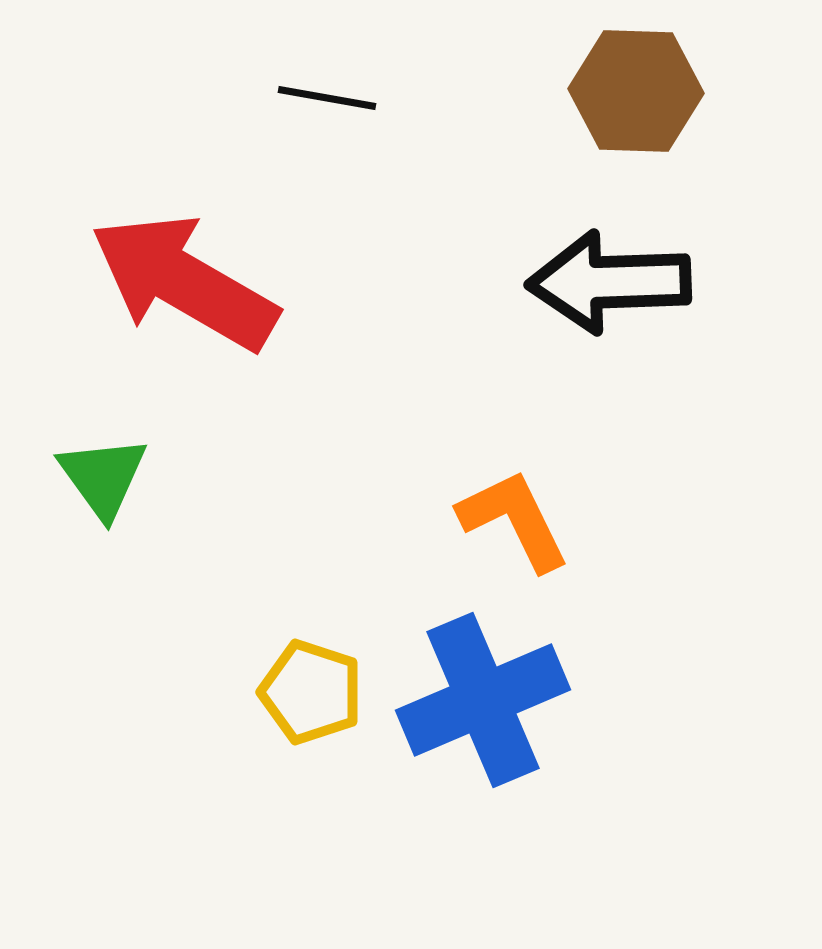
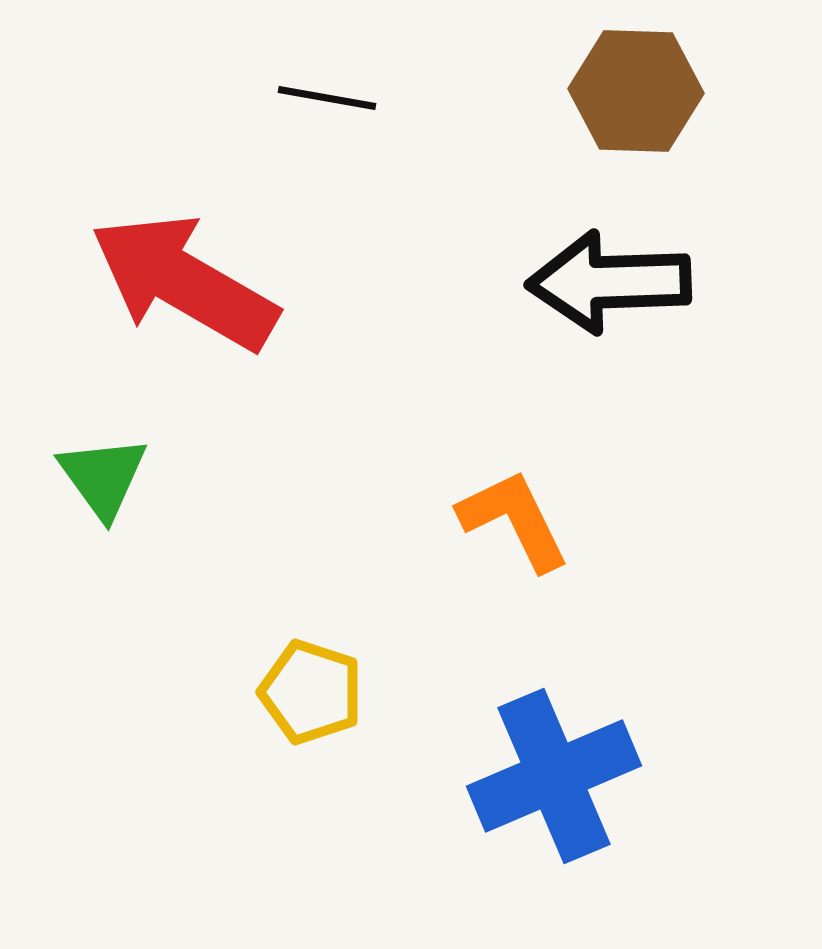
blue cross: moved 71 px right, 76 px down
